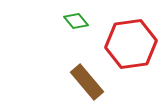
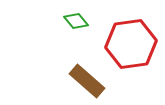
brown rectangle: moved 1 px up; rotated 9 degrees counterclockwise
